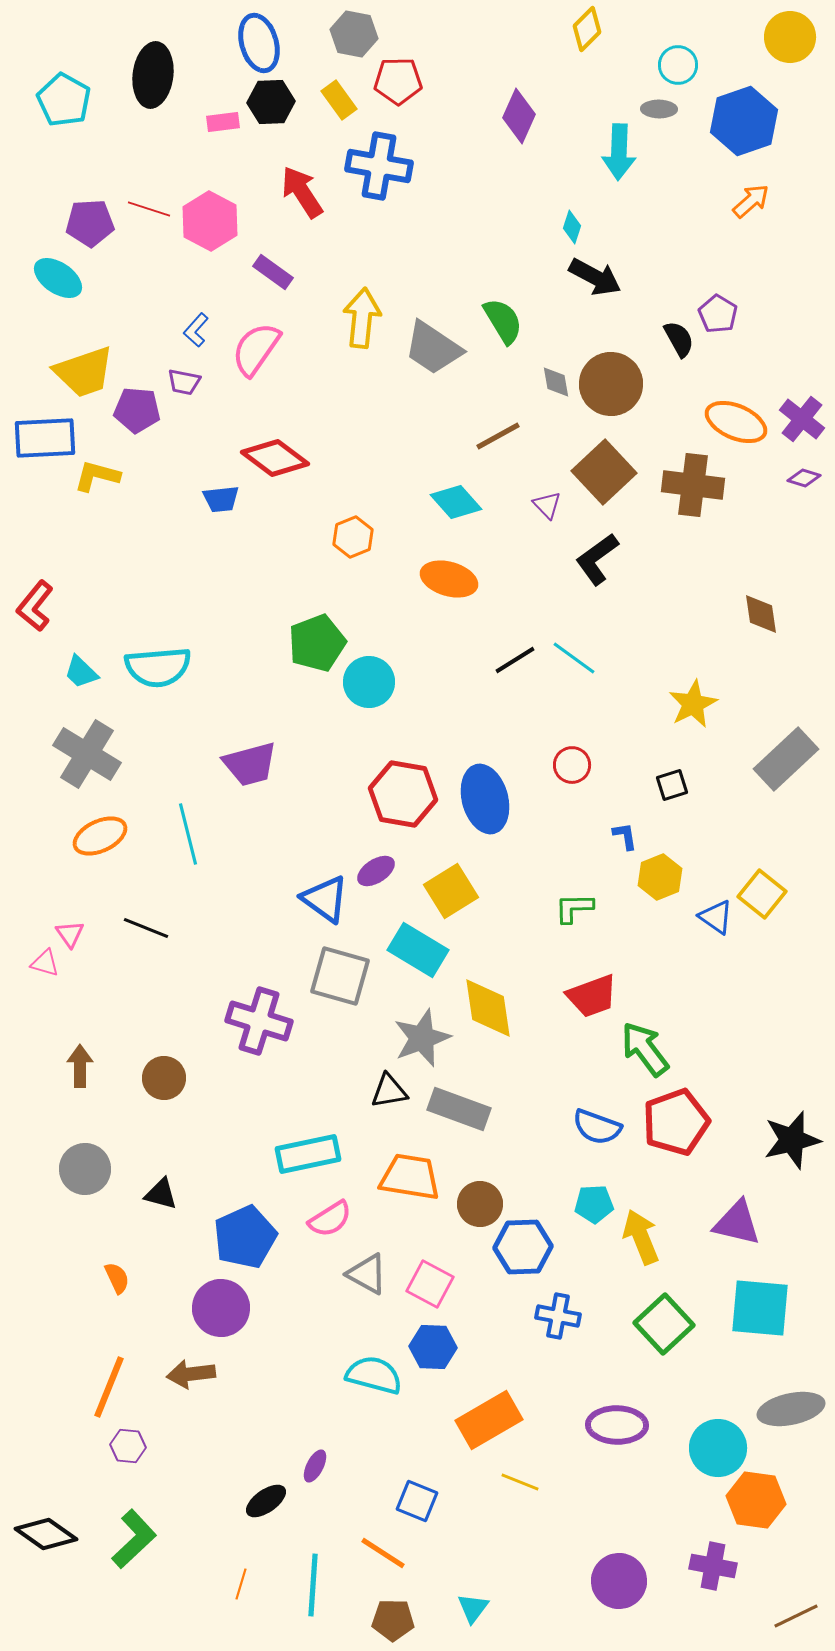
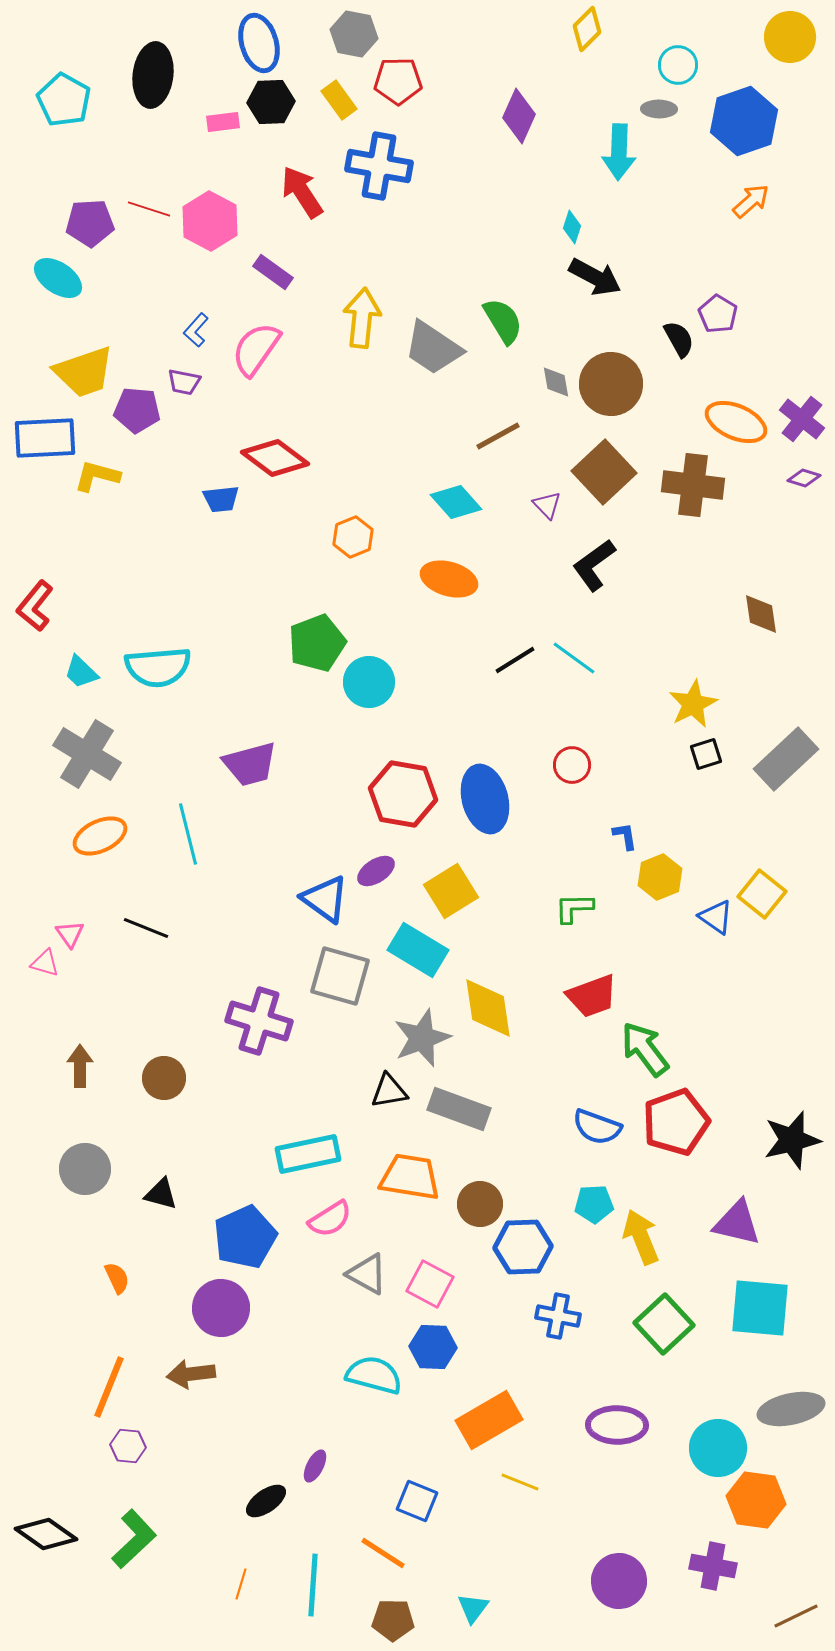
black L-shape at (597, 559): moved 3 px left, 6 px down
black square at (672, 785): moved 34 px right, 31 px up
